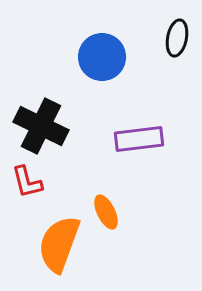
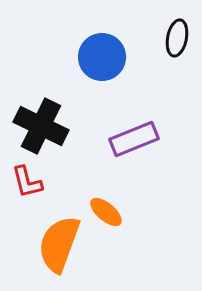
purple rectangle: moved 5 px left; rotated 15 degrees counterclockwise
orange ellipse: rotated 24 degrees counterclockwise
